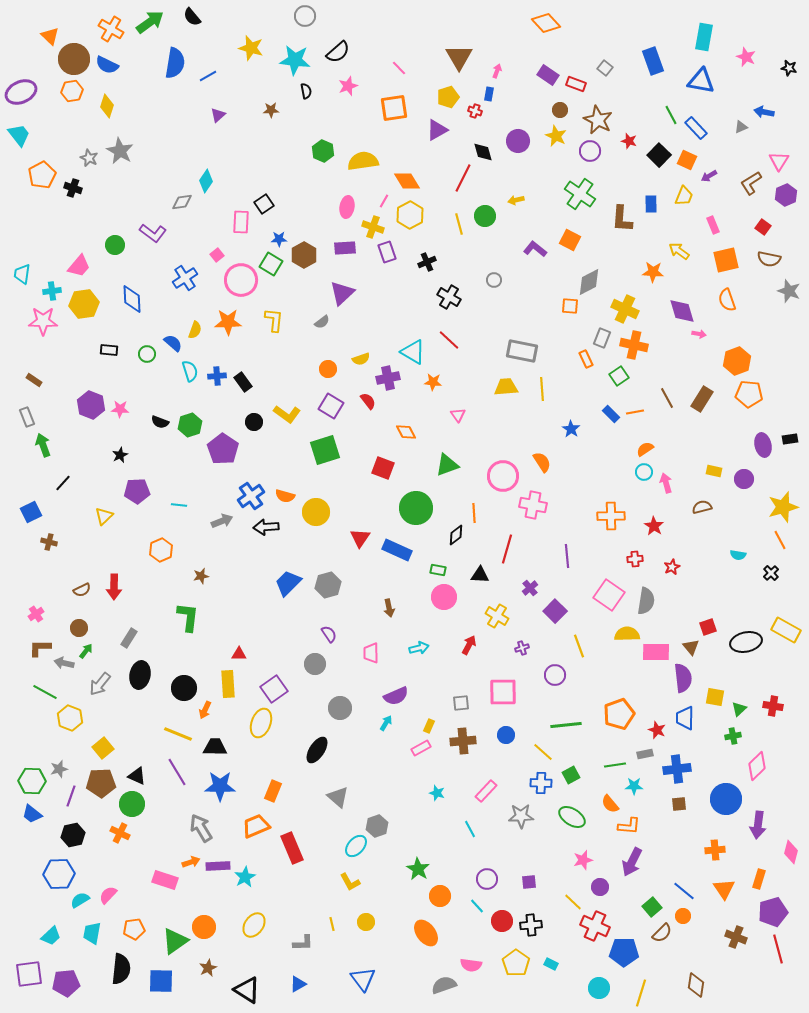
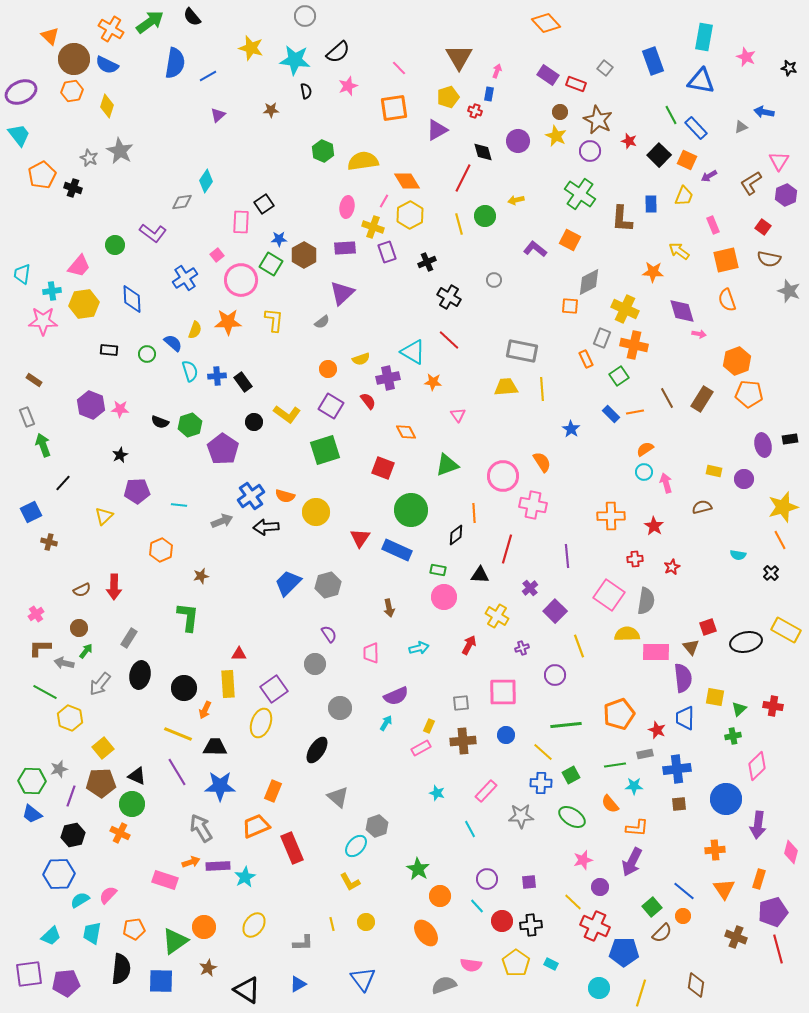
brown circle at (560, 110): moved 2 px down
green circle at (416, 508): moved 5 px left, 2 px down
orange L-shape at (629, 826): moved 8 px right, 2 px down
